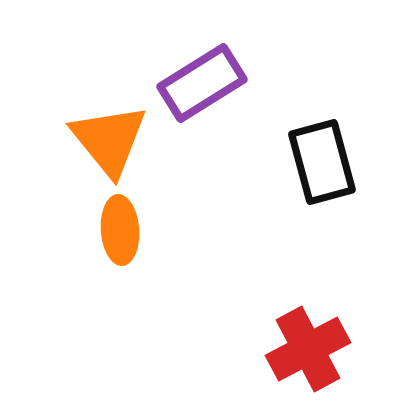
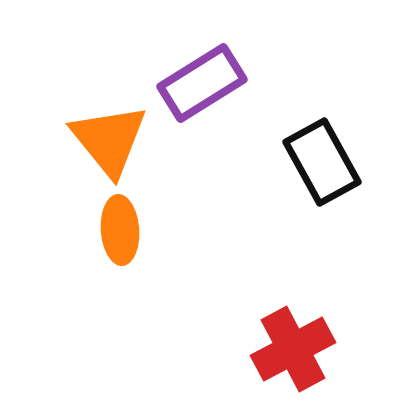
black rectangle: rotated 14 degrees counterclockwise
red cross: moved 15 px left
